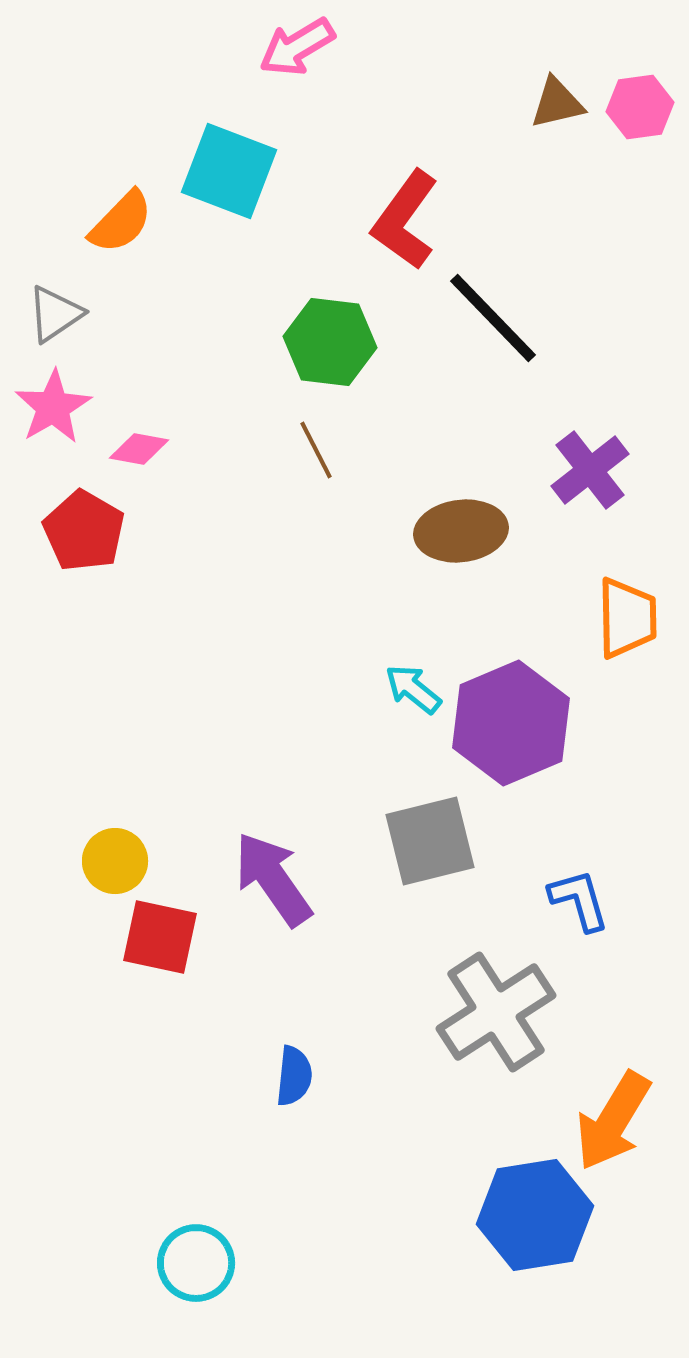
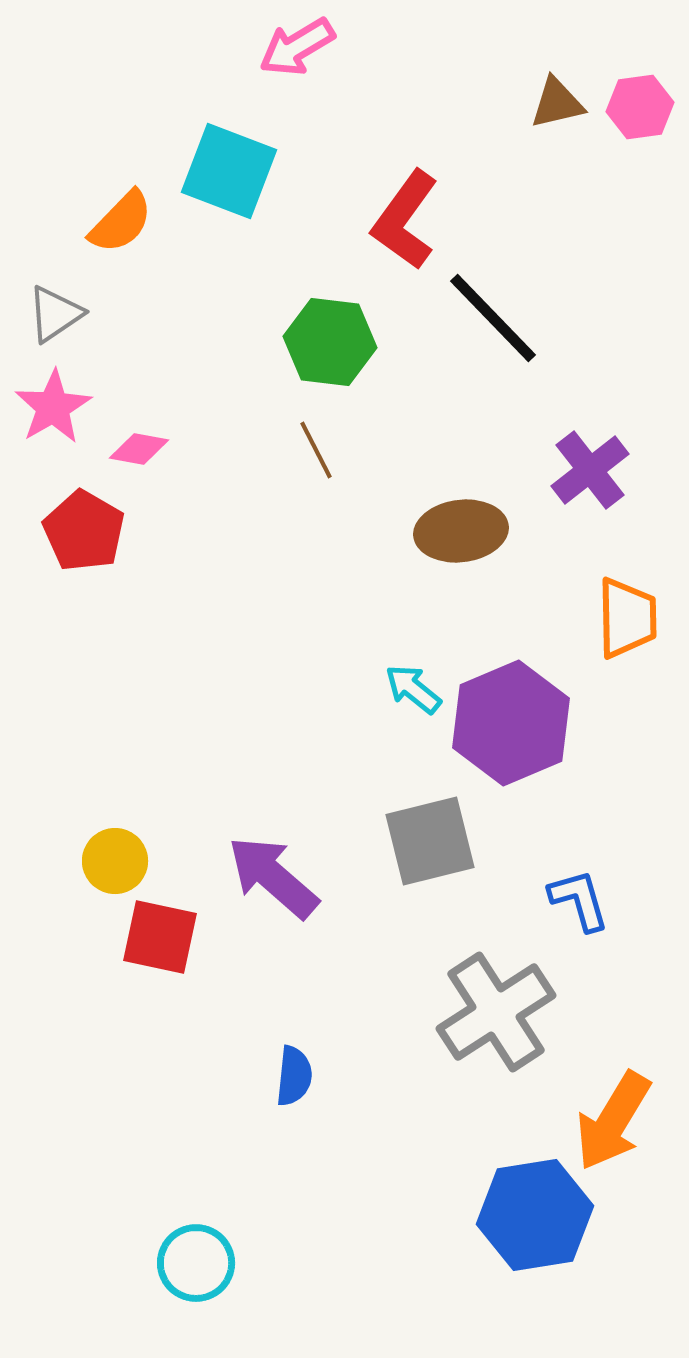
purple arrow: moved 2 px up; rotated 14 degrees counterclockwise
